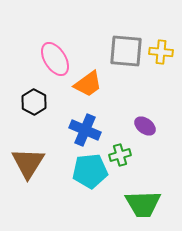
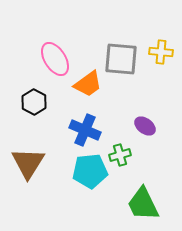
gray square: moved 5 px left, 8 px down
green trapezoid: rotated 66 degrees clockwise
